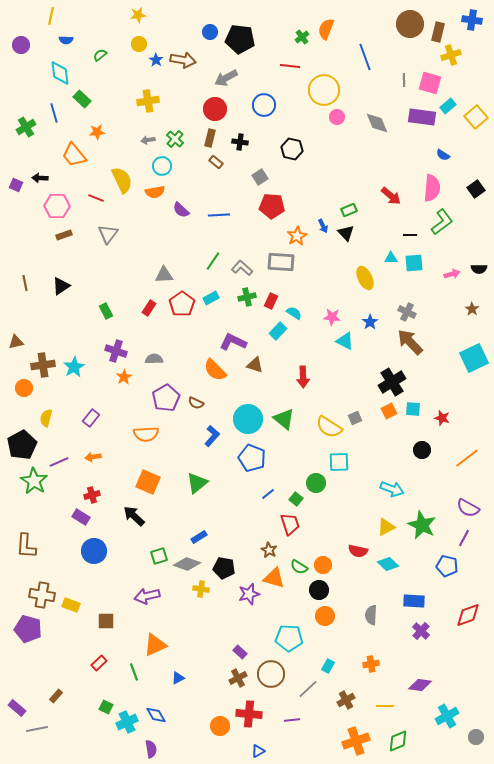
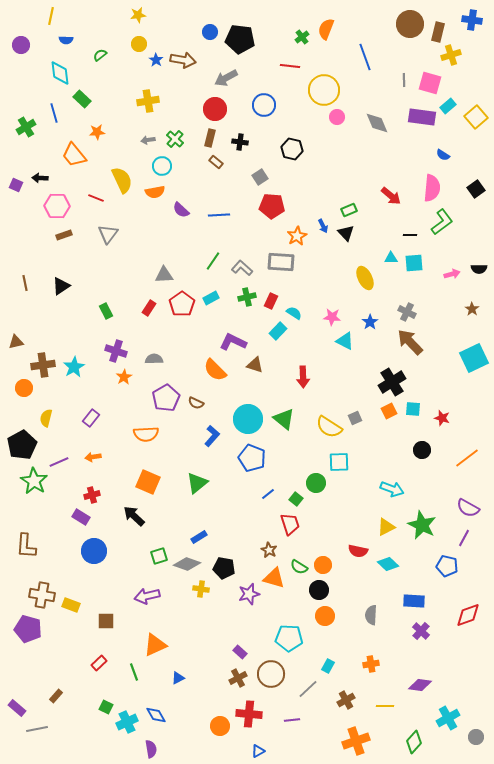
cyan cross at (447, 716): moved 1 px right, 2 px down
green diamond at (398, 741): moved 16 px right, 1 px down; rotated 25 degrees counterclockwise
